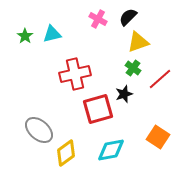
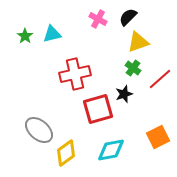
orange square: rotated 30 degrees clockwise
